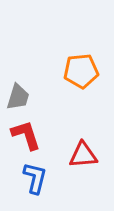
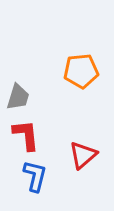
red L-shape: rotated 12 degrees clockwise
red triangle: rotated 36 degrees counterclockwise
blue L-shape: moved 2 px up
